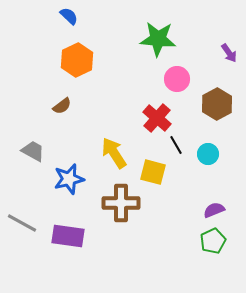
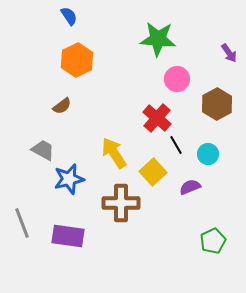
blue semicircle: rotated 12 degrees clockwise
gray trapezoid: moved 10 px right, 1 px up
yellow square: rotated 32 degrees clockwise
purple semicircle: moved 24 px left, 23 px up
gray line: rotated 40 degrees clockwise
